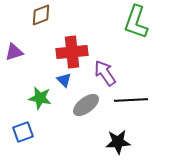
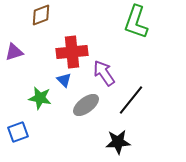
purple arrow: moved 1 px left
black line: rotated 48 degrees counterclockwise
blue square: moved 5 px left
